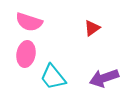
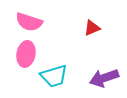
red triangle: rotated 12 degrees clockwise
cyan trapezoid: moved 1 px right, 1 px up; rotated 68 degrees counterclockwise
